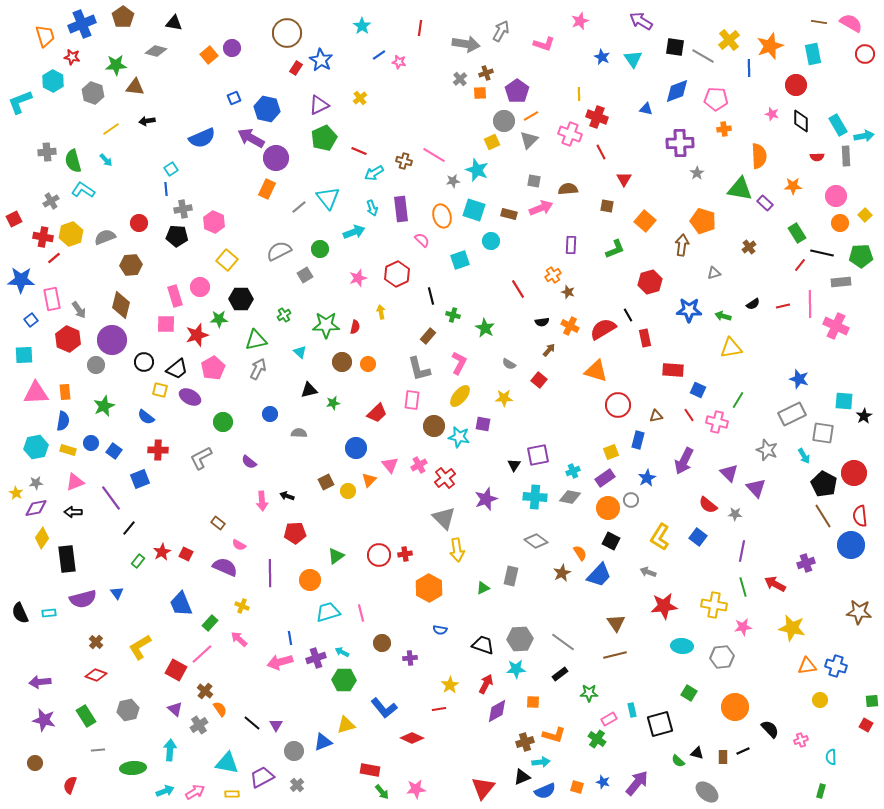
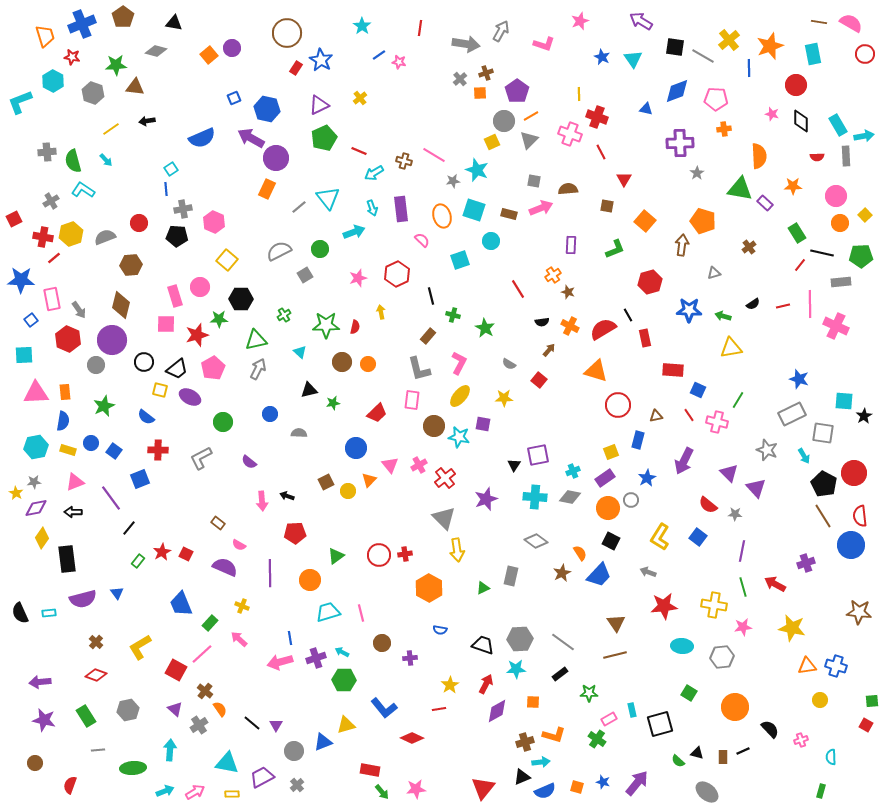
gray star at (36, 483): moved 2 px left, 1 px up
